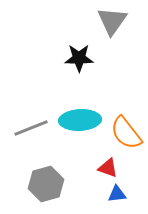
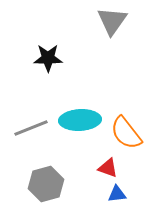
black star: moved 31 px left
